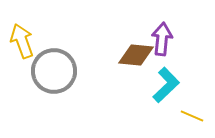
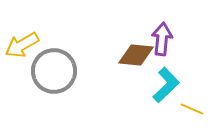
yellow arrow: moved 4 px down; rotated 100 degrees counterclockwise
yellow line: moved 7 px up
